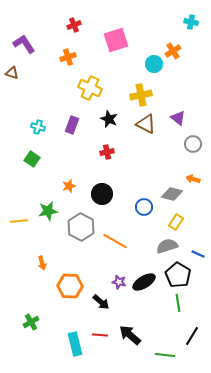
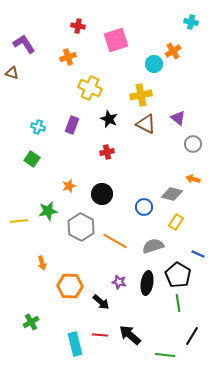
red cross at (74, 25): moved 4 px right, 1 px down; rotated 32 degrees clockwise
gray semicircle at (167, 246): moved 14 px left
black ellipse at (144, 282): moved 3 px right, 1 px down; rotated 50 degrees counterclockwise
